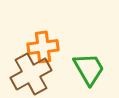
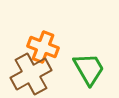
orange cross: rotated 28 degrees clockwise
